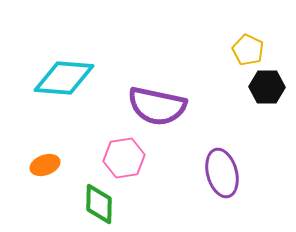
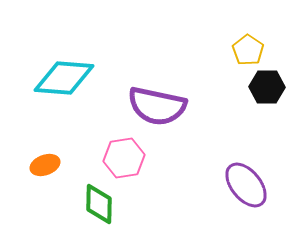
yellow pentagon: rotated 8 degrees clockwise
purple ellipse: moved 24 px right, 12 px down; rotated 24 degrees counterclockwise
